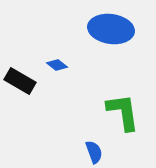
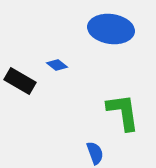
blue semicircle: moved 1 px right, 1 px down
